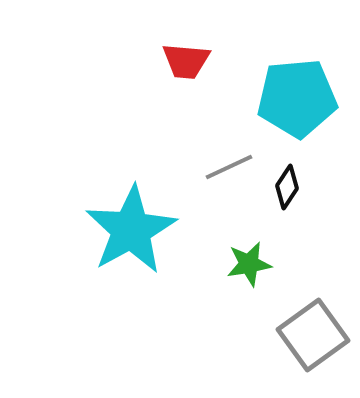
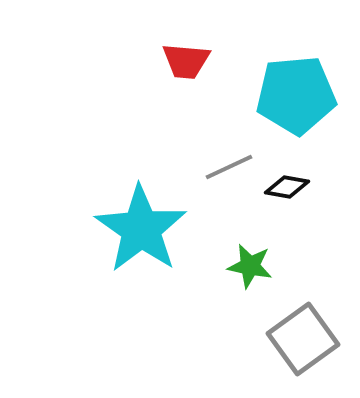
cyan pentagon: moved 1 px left, 3 px up
black diamond: rotated 66 degrees clockwise
cyan star: moved 10 px right, 1 px up; rotated 8 degrees counterclockwise
green star: moved 1 px right, 2 px down; rotated 21 degrees clockwise
gray square: moved 10 px left, 4 px down
